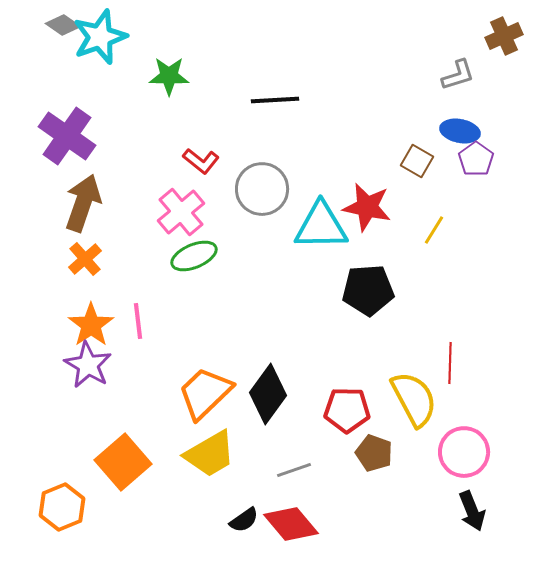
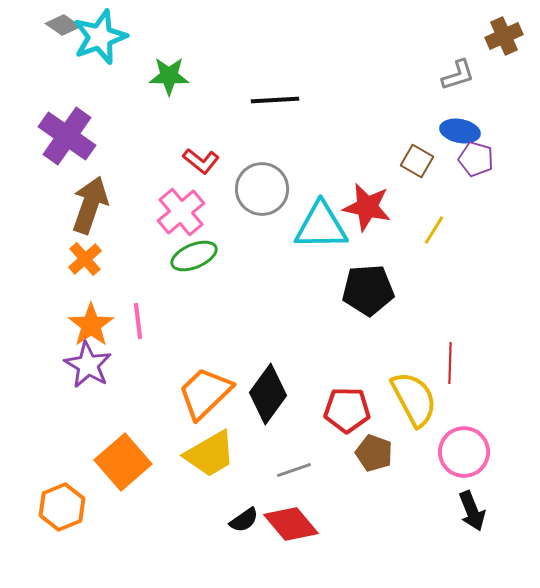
purple pentagon: rotated 20 degrees counterclockwise
brown arrow: moved 7 px right, 2 px down
